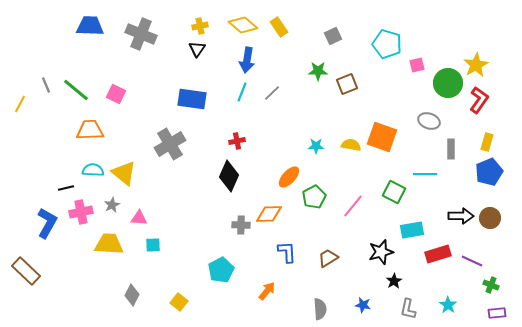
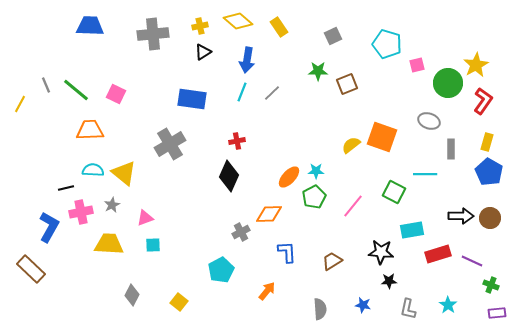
yellow diamond at (243, 25): moved 5 px left, 4 px up
gray cross at (141, 34): moved 12 px right; rotated 28 degrees counterclockwise
black triangle at (197, 49): moved 6 px right, 3 px down; rotated 24 degrees clockwise
red L-shape at (479, 100): moved 4 px right, 1 px down
yellow semicircle at (351, 145): rotated 48 degrees counterclockwise
cyan star at (316, 146): moved 25 px down
blue pentagon at (489, 172): rotated 20 degrees counterclockwise
pink triangle at (139, 218): moved 6 px right; rotated 24 degrees counterclockwise
blue L-shape at (47, 223): moved 2 px right, 4 px down
gray cross at (241, 225): moved 7 px down; rotated 30 degrees counterclockwise
black star at (381, 252): rotated 20 degrees clockwise
brown trapezoid at (328, 258): moved 4 px right, 3 px down
brown rectangle at (26, 271): moved 5 px right, 2 px up
black star at (394, 281): moved 5 px left; rotated 28 degrees clockwise
